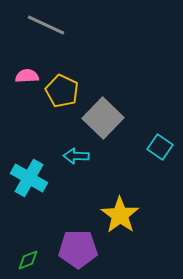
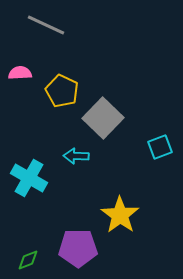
pink semicircle: moved 7 px left, 3 px up
cyan square: rotated 35 degrees clockwise
purple pentagon: moved 1 px up
